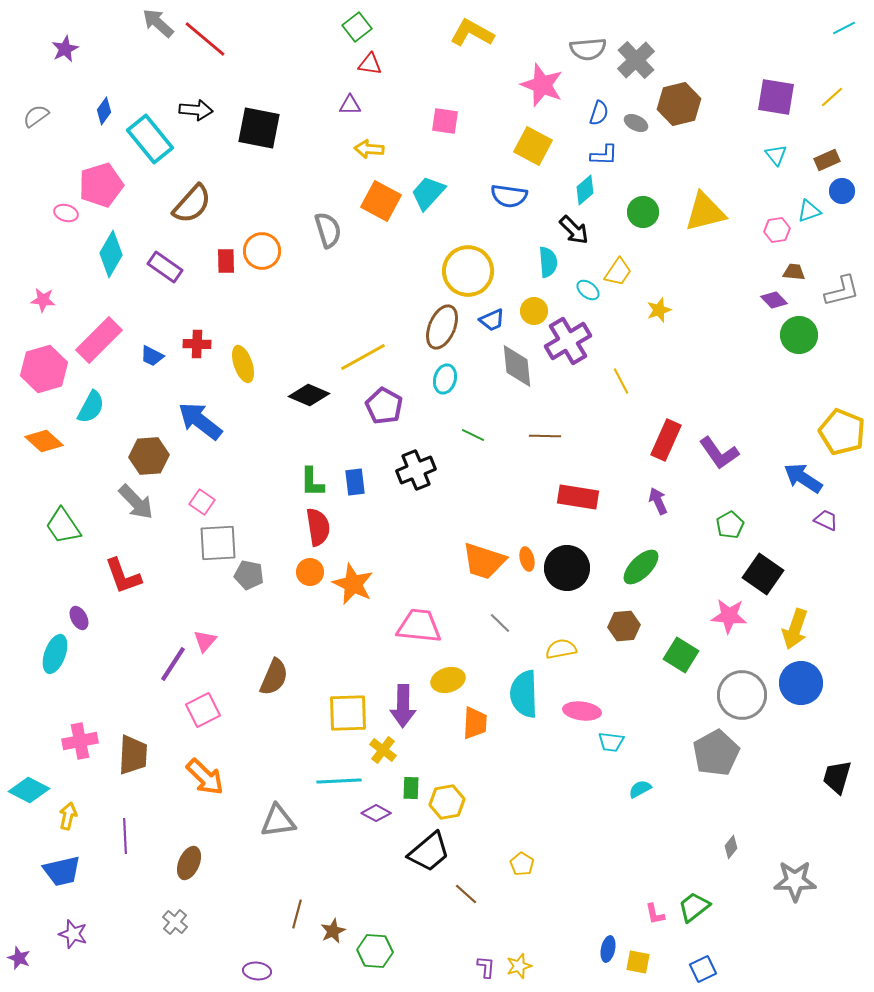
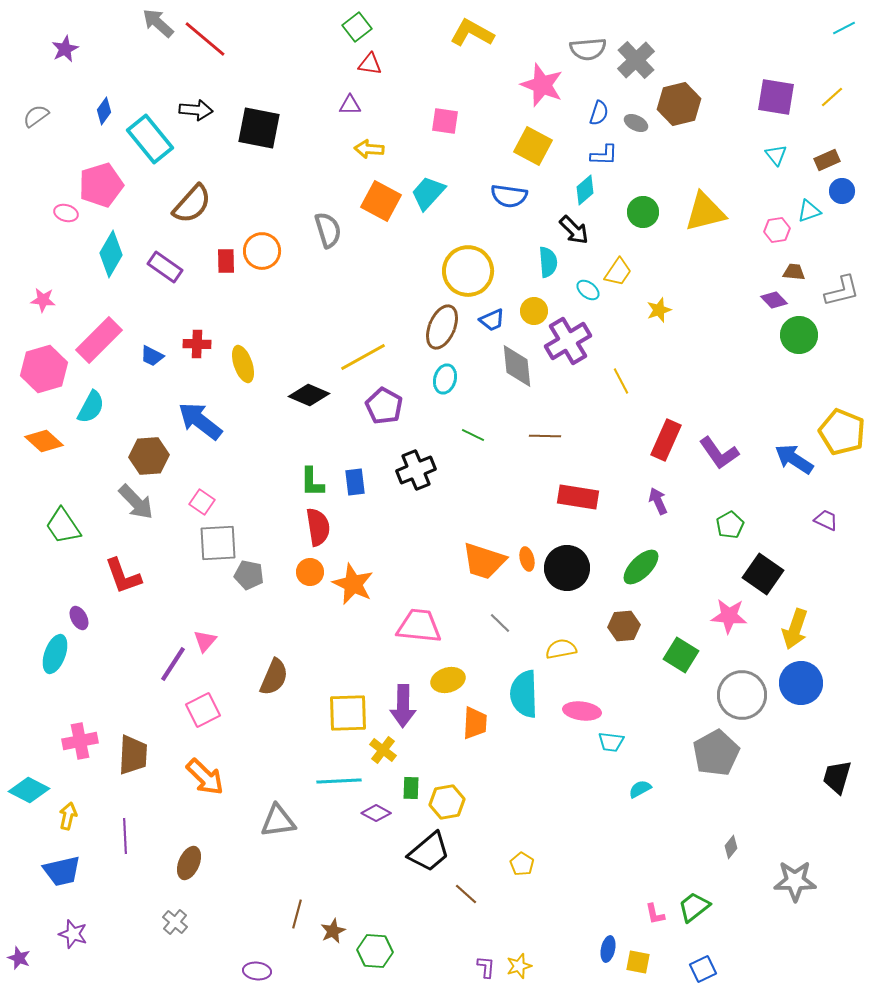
blue arrow at (803, 478): moved 9 px left, 19 px up
